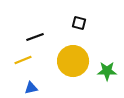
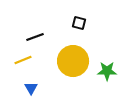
blue triangle: rotated 48 degrees counterclockwise
